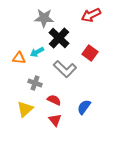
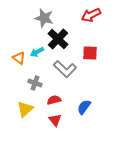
gray star: rotated 12 degrees clockwise
black cross: moved 1 px left, 1 px down
red square: rotated 35 degrees counterclockwise
orange triangle: rotated 32 degrees clockwise
red semicircle: rotated 40 degrees counterclockwise
